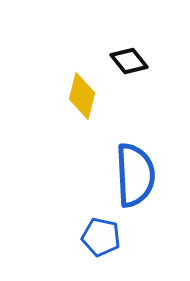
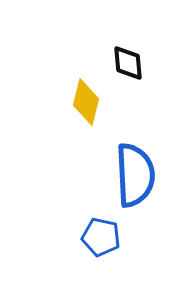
black diamond: moved 1 px left, 2 px down; rotated 33 degrees clockwise
yellow diamond: moved 4 px right, 6 px down
